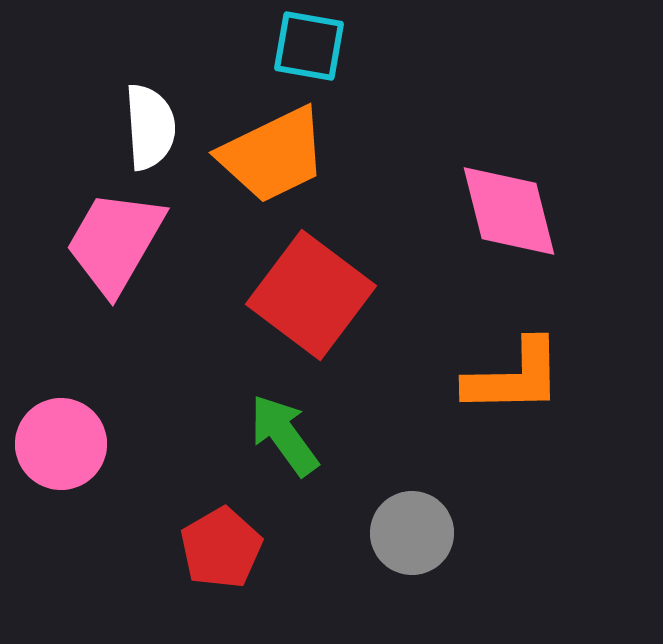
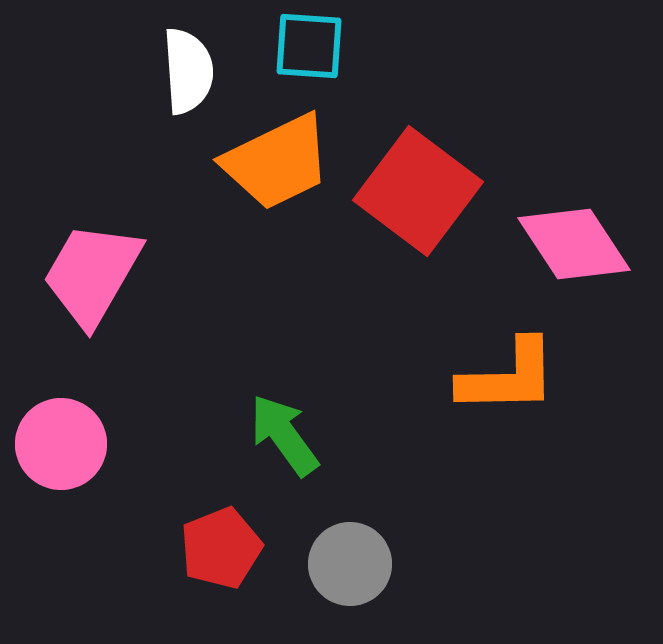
cyan square: rotated 6 degrees counterclockwise
white semicircle: moved 38 px right, 56 px up
orange trapezoid: moved 4 px right, 7 px down
pink diamond: moved 65 px right, 33 px down; rotated 19 degrees counterclockwise
pink trapezoid: moved 23 px left, 32 px down
red square: moved 107 px right, 104 px up
orange L-shape: moved 6 px left
gray circle: moved 62 px left, 31 px down
red pentagon: rotated 8 degrees clockwise
